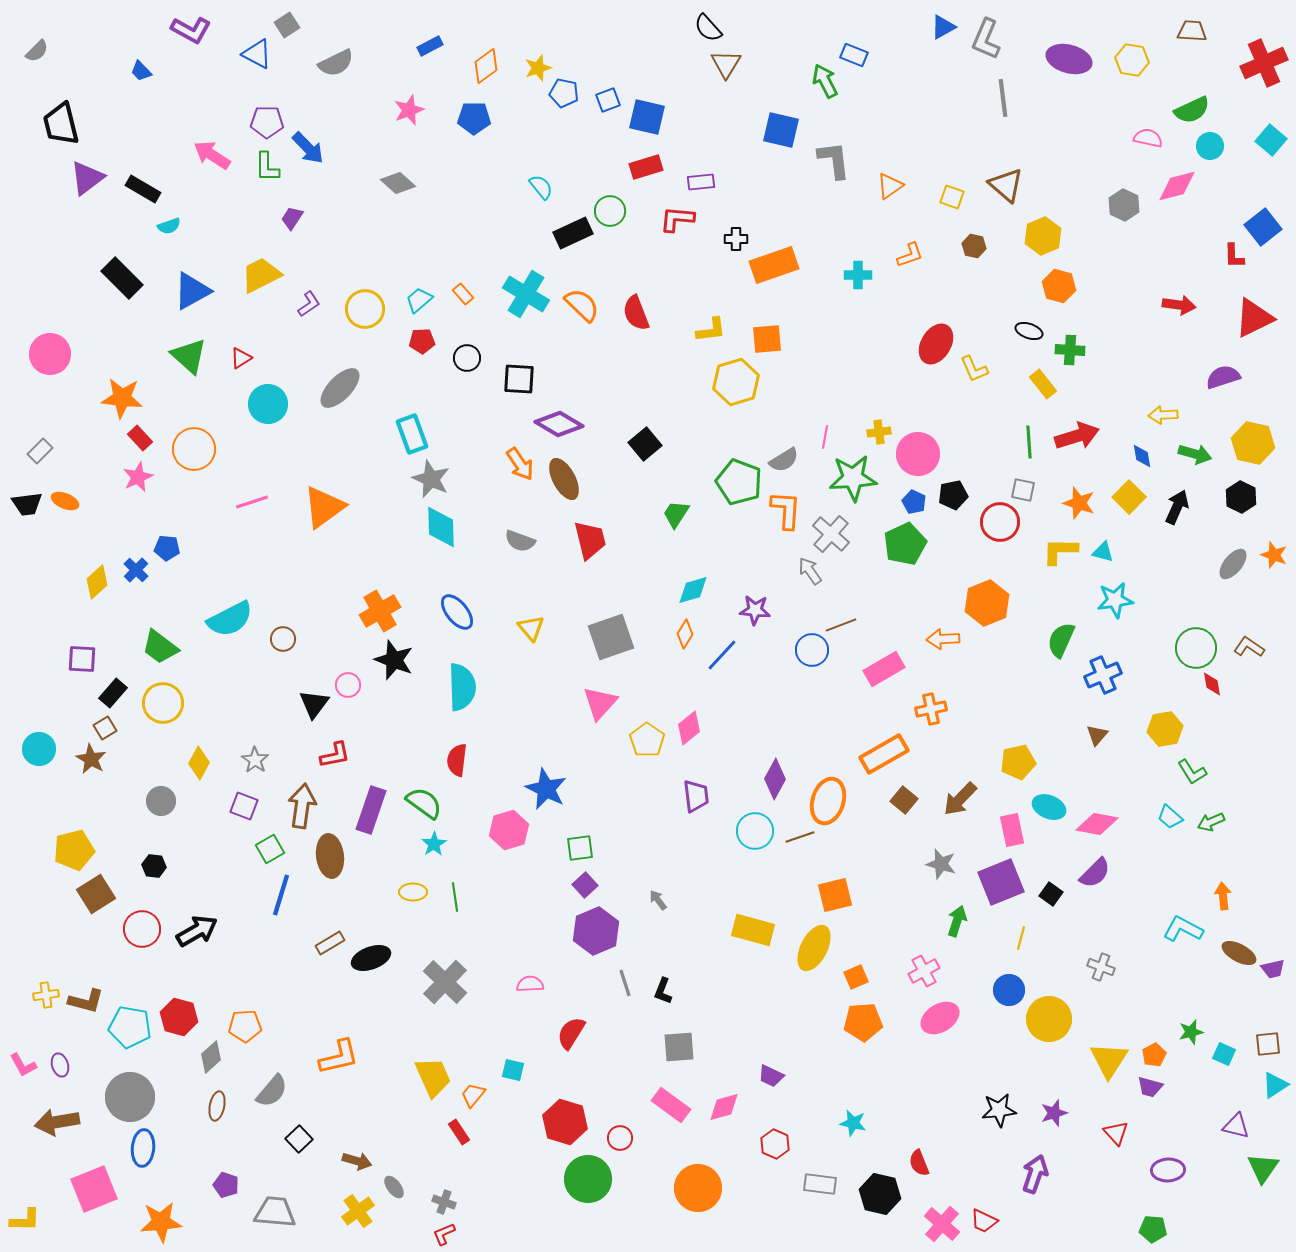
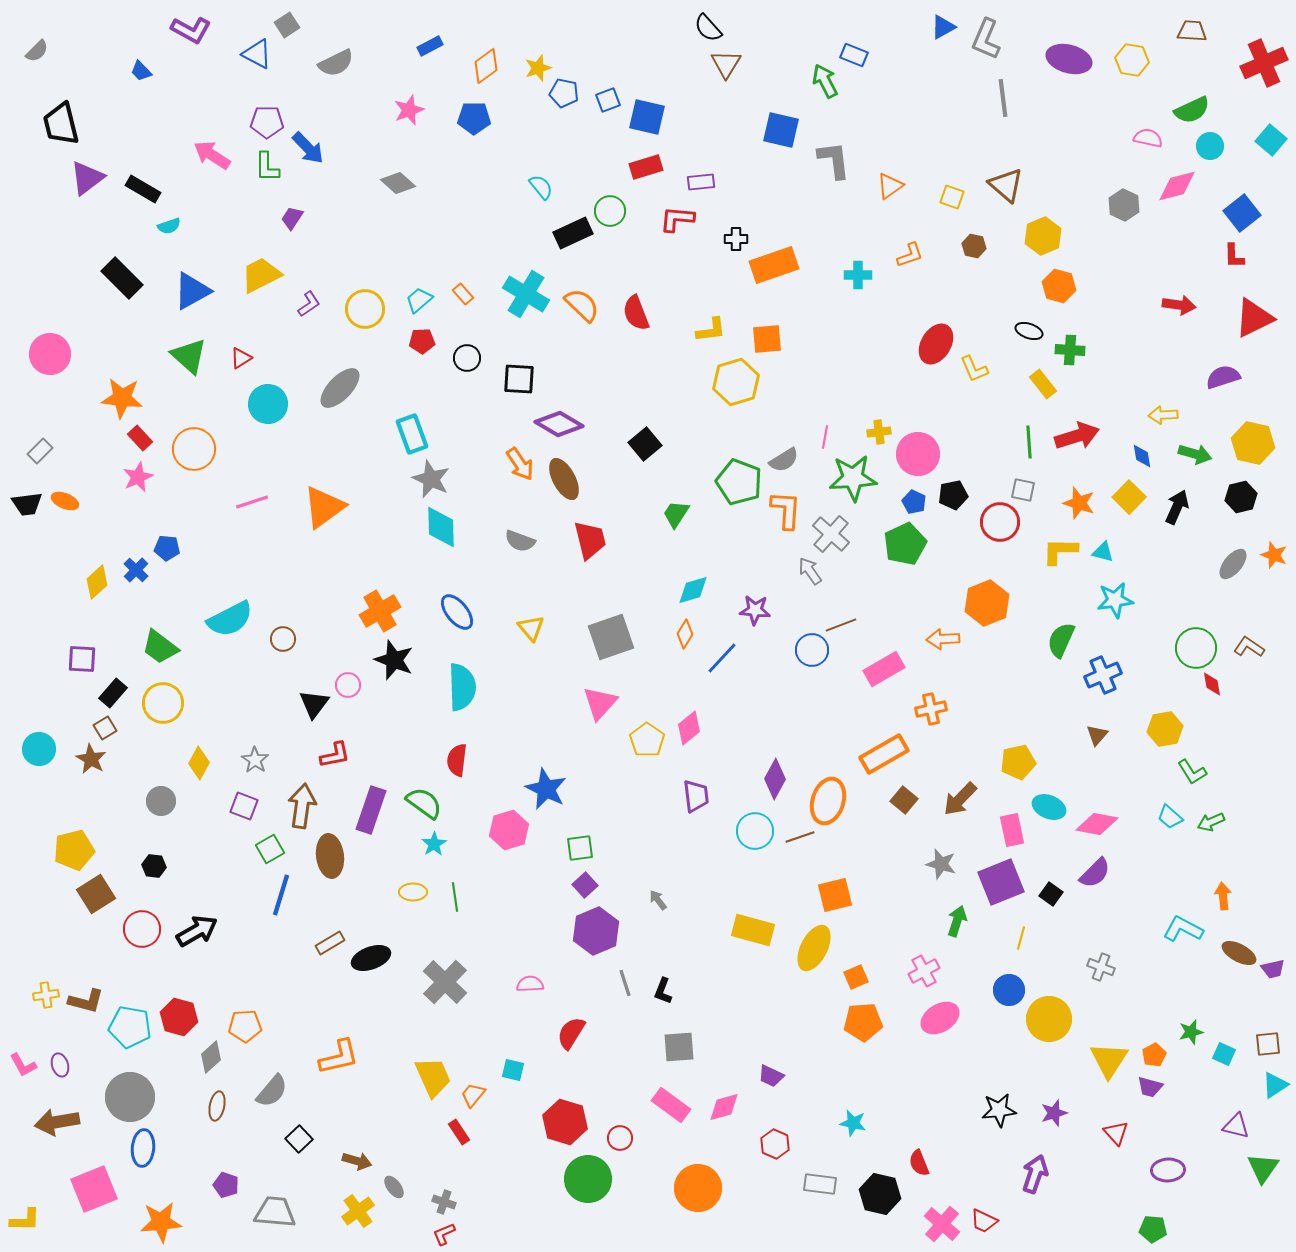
blue square at (1263, 227): moved 21 px left, 14 px up
black hexagon at (1241, 497): rotated 20 degrees clockwise
blue line at (722, 655): moved 3 px down
